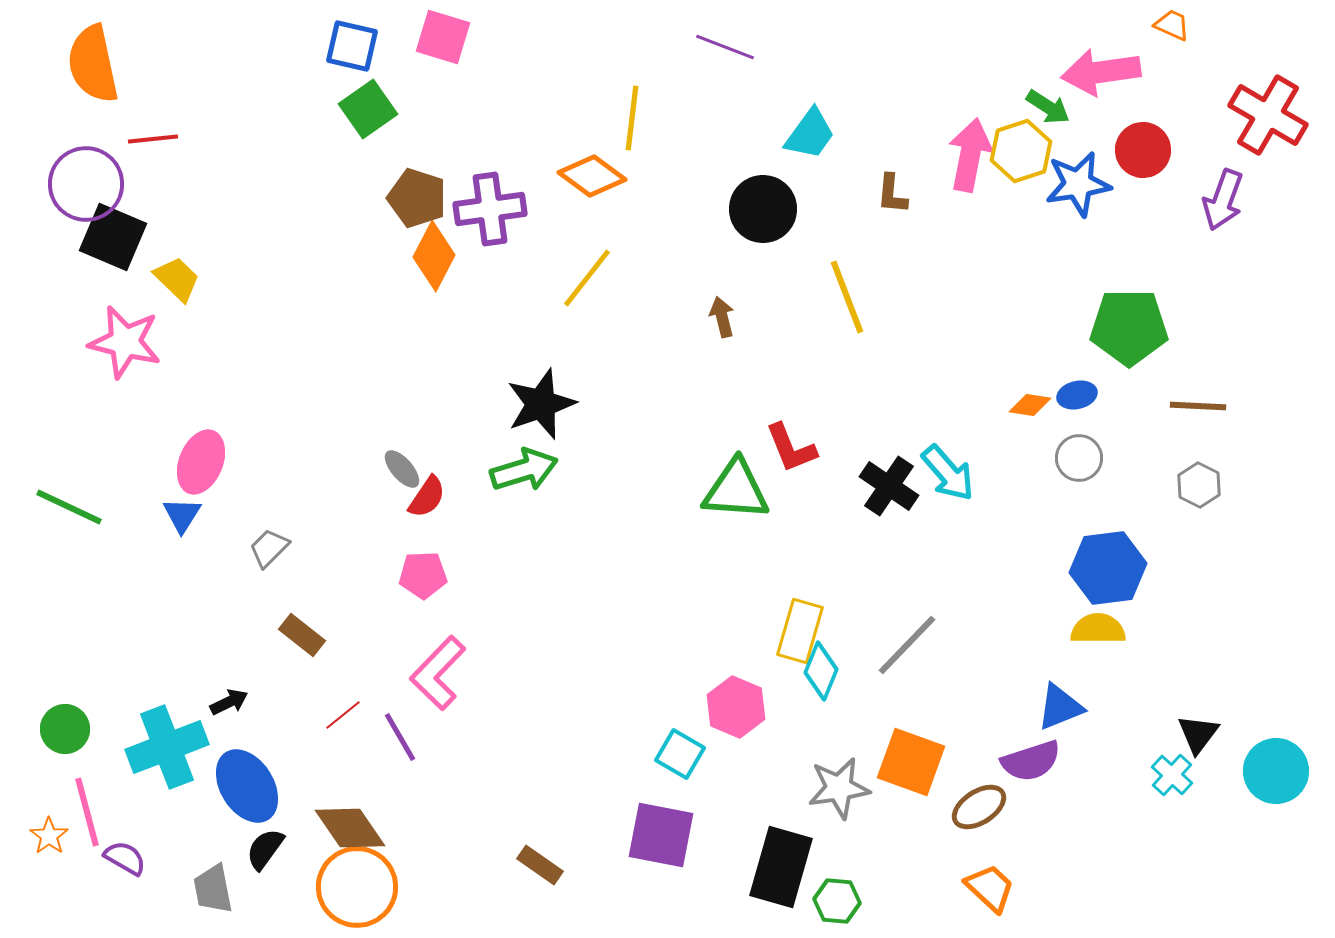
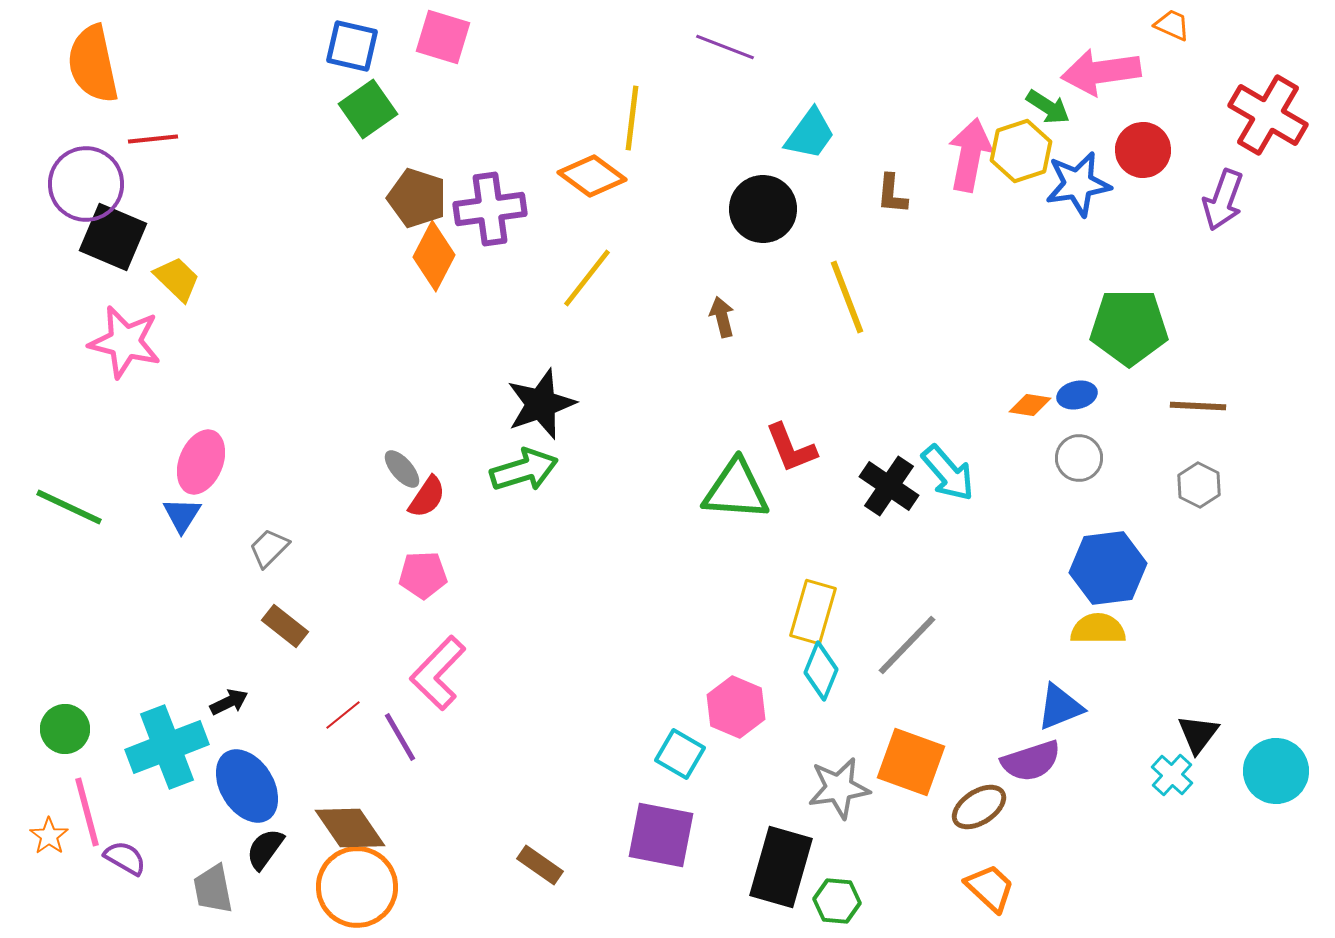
yellow rectangle at (800, 631): moved 13 px right, 19 px up
brown rectangle at (302, 635): moved 17 px left, 9 px up
